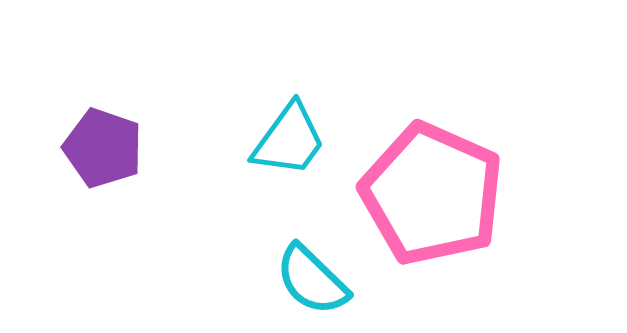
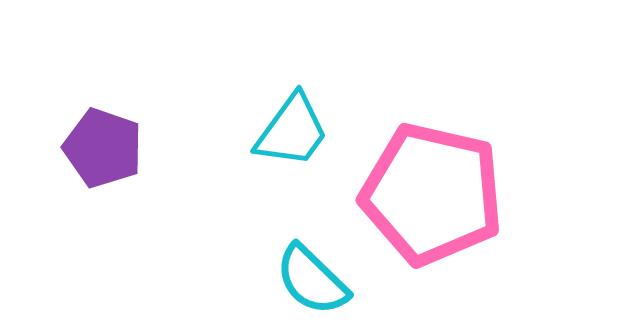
cyan trapezoid: moved 3 px right, 9 px up
pink pentagon: rotated 11 degrees counterclockwise
